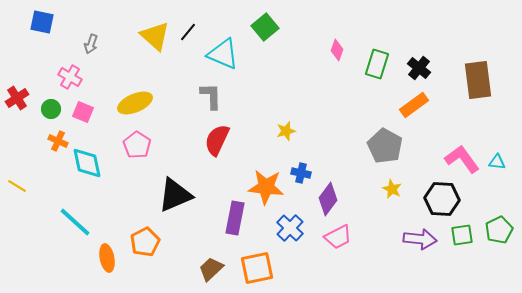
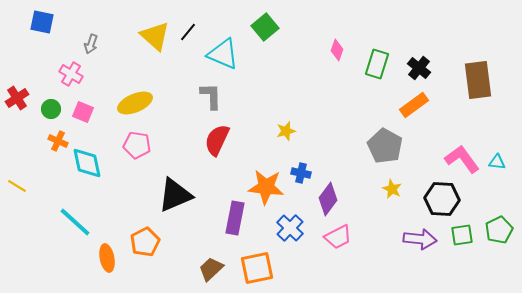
pink cross at (70, 77): moved 1 px right, 3 px up
pink pentagon at (137, 145): rotated 24 degrees counterclockwise
